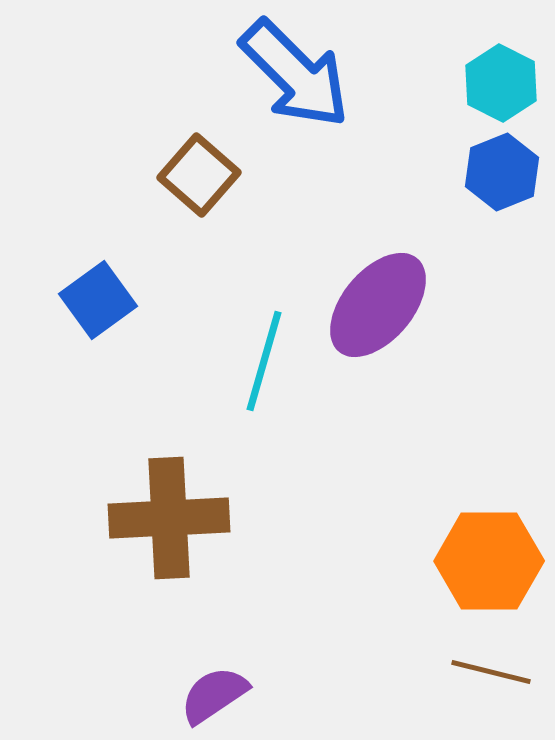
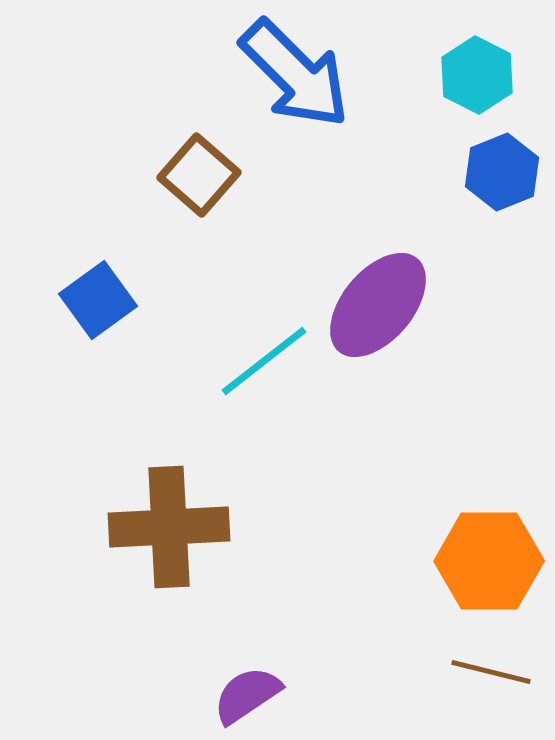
cyan hexagon: moved 24 px left, 8 px up
cyan line: rotated 36 degrees clockwise
brown cross: moved 9 px down
purple semicircle: moved 33 px right
